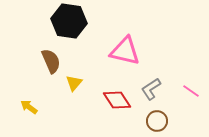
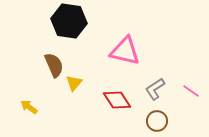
brown semicircle: moved 3 px right, 4 px down
gray L-shape: moved 4 px right
